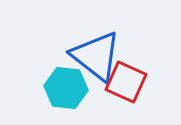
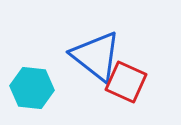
cyan hexagon: moved 34 px left
